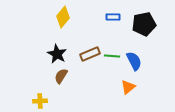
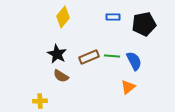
brown rectangle: moved 1 px left, 3 px down
brown semicircle: rotated 91 degrees counterclockwise
